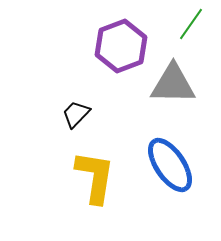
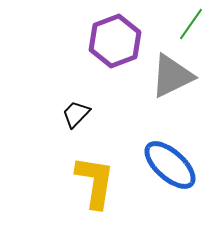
purple hexagon: moved 6 px left, 5 px up
gray triangle: moved 1 px left, 8 px up; rotated 27 degrees counterclockwise
blue ellipse: rotated 14 degrees counterclockwise
yellow L-shape: moved 5 px down
